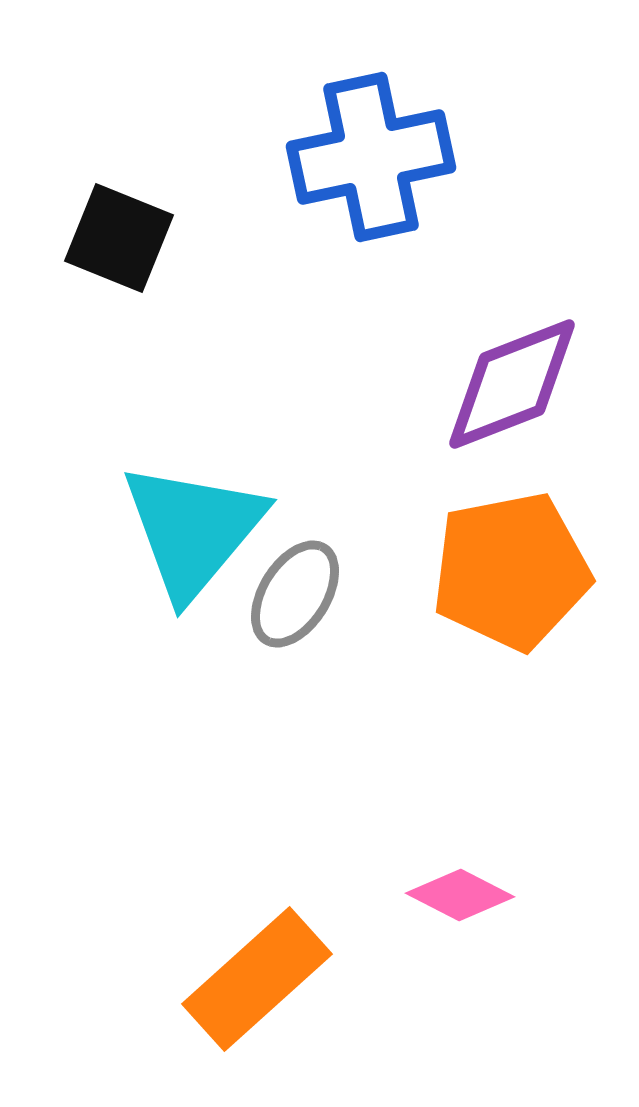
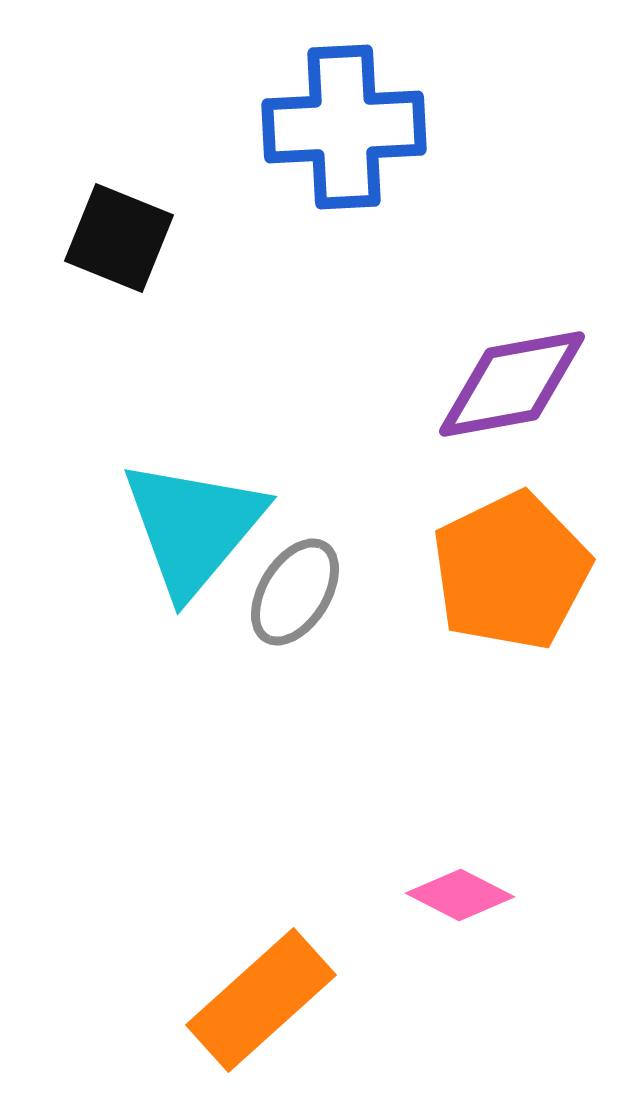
blue cross: moved 27 px left, 30 px up; rotated 9 degrees clockwise
purple diamond: rotated 11 degrees clockwise
cyan triangle: moved 3 px up
orange pentagon: rotated 15 degrees counterclockwise
gray ellipse: moved 2 px up
orange rectangle: moved 4 px right, 21 px down
